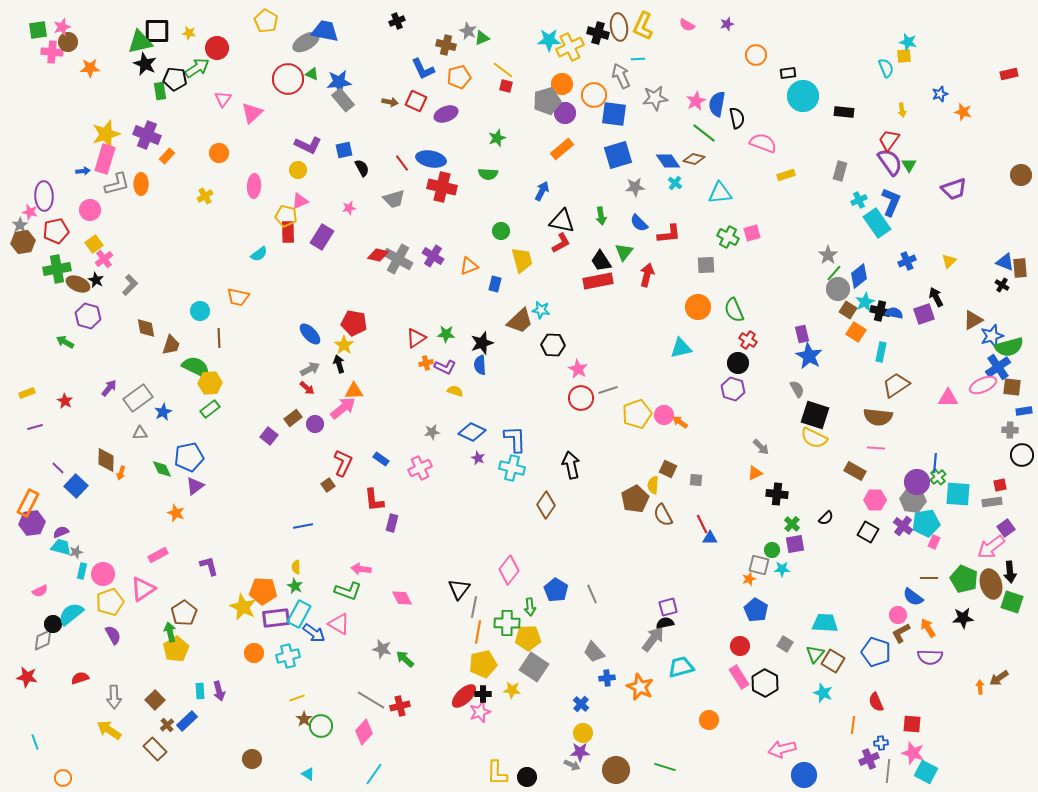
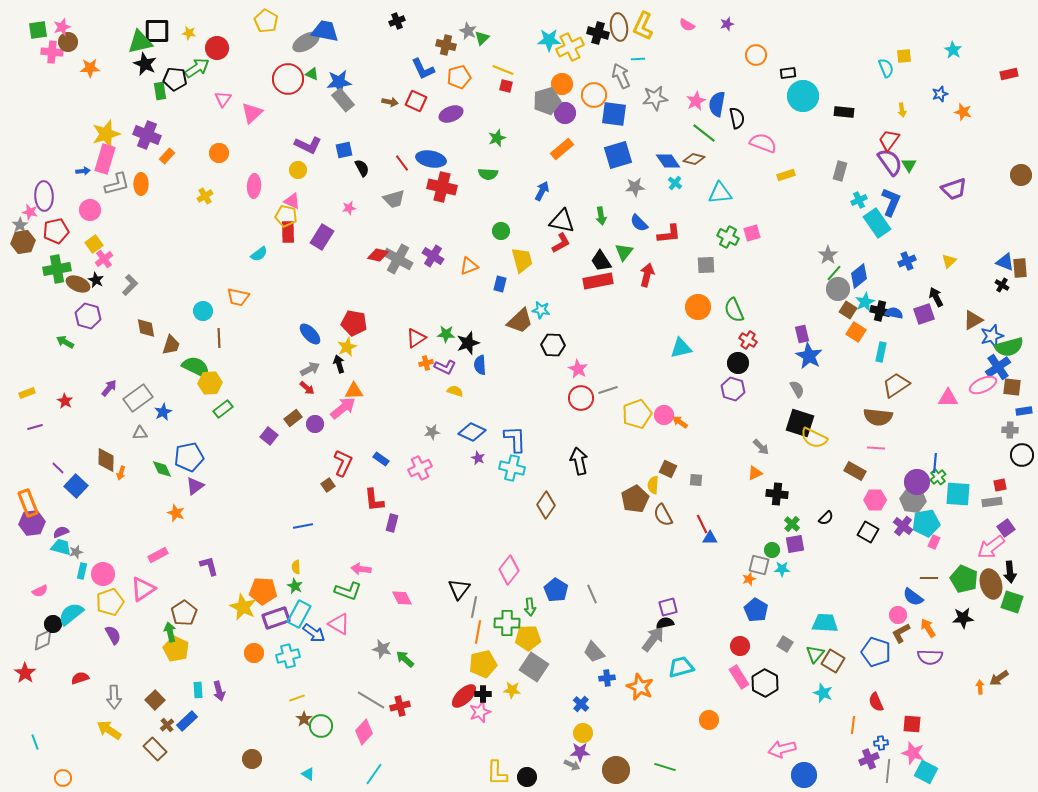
green triangle at (482, 38): rotated 21 degrees counterclockwise
cyan star at (908, 42): moved 45 px right, 8 px down; rotated 18 degrees clockwise
yellow line at (503, 70): rotated 15 degrees counterclockwise
purple ellipse at (446, 114): moved 5 px right
pink triangle at (300, 201): moved 8 px left; rotated 48 degrees clockwise
blue rectangle at (495, 284): moved 5 px right
cyan circle at (200, 311): moved 3 px right
black star at (482, 343): moved 14 px left
yellow star at (344, 345): moved 3 px right, 2 px down; rotated 12 degrees clockwise
green rectangle at (210, 409): moved 13 px right
black square at (815, 415): moved 15 px left, 8 px down
black arrow at (571, 465): moved 8 px right, 4 px up
orange rectangle at (28, 503): rotated 48 degrees counterclockwise
purple rectangle at (276, 618): rotated 12 degrees counterclockwise
yellow pentagon at (176, 649): rotated 15 degrees counterclockwise
red star at (27, 677): moved 2 px left, 4 px up; rotated 25 degrees clockwise
cyan rectangle at (200, 691): moved 2 px left, 1 px up
